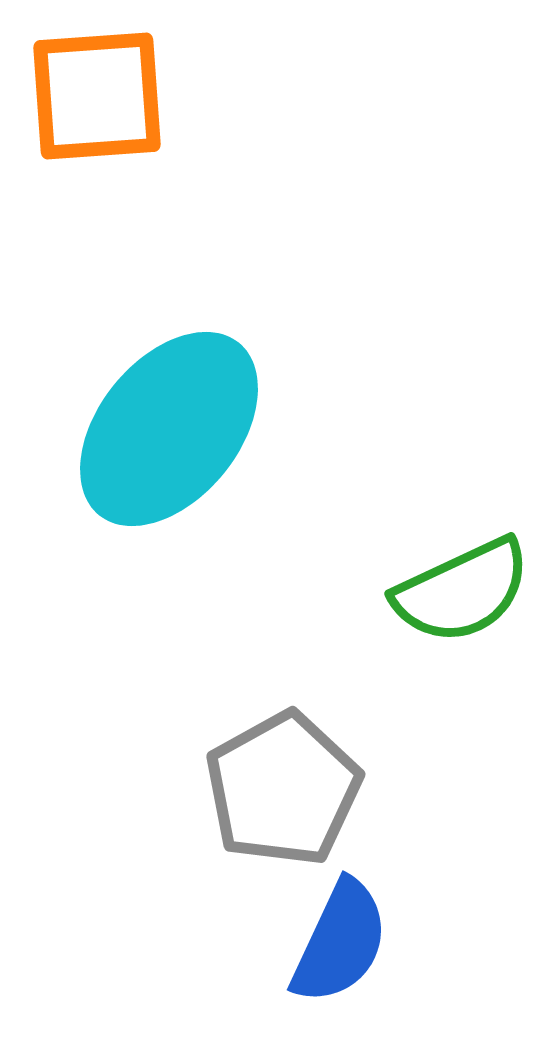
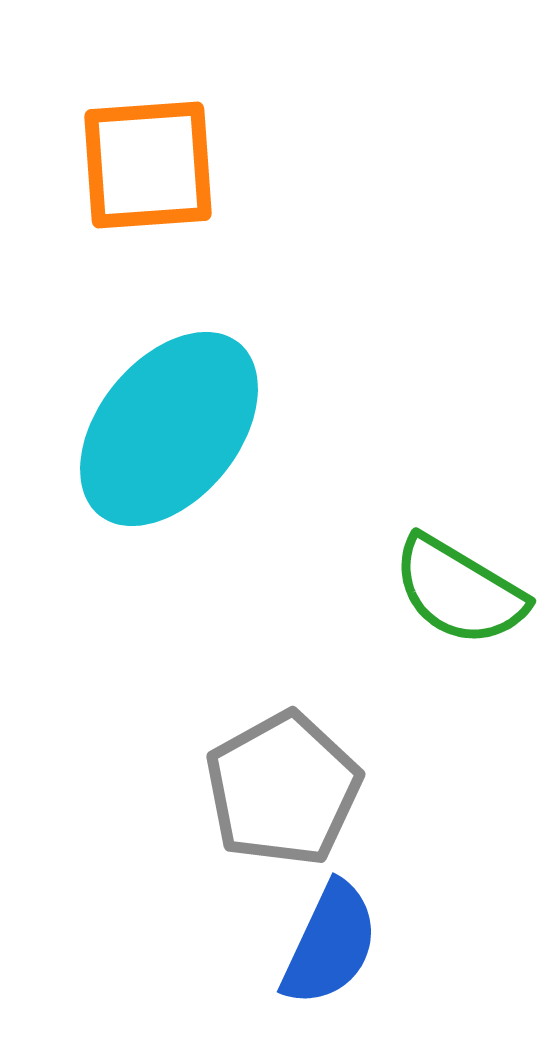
orange square: moved 51 px right, 69 px down
green semicircle: moved 3 px left; rotated 56 degrees clockwise
blue semicircle: moved 10 px left, 2 px down
